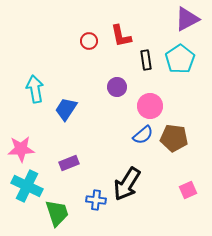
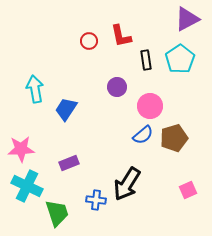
brown pentagon: rotated 24 degrees counterclockwise
